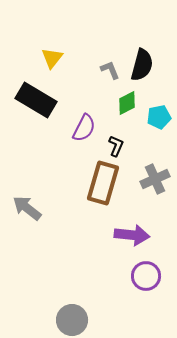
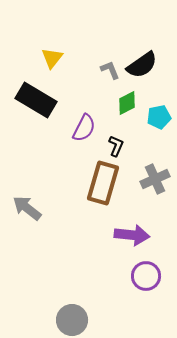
black semicircle: rotated 40 degrees clockwise
